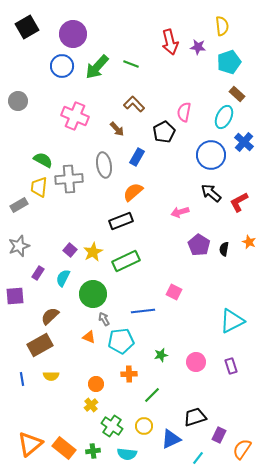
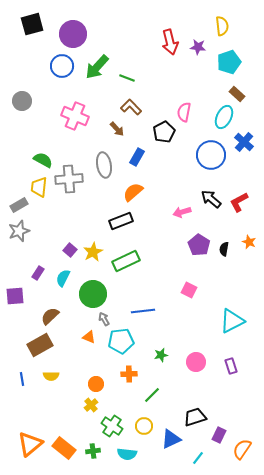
black square at (27, 27): moved 5 px right, 3 px up; rotated 15 degrees clockwise
green line at (131, 64): moved 4 px left, 14 px down
gray circle at (18, 101): moved 4 px right
brown L-shape at (134, 104): moved 3 px left, 3 px down
black arrow at (211, 193): moved 6 px down
pink arrow at (180, 212): moved 2 px right
gray star at (19, 246): moved 15 px up
pink square at (174, 292): moved 15 px right, 2 px up
